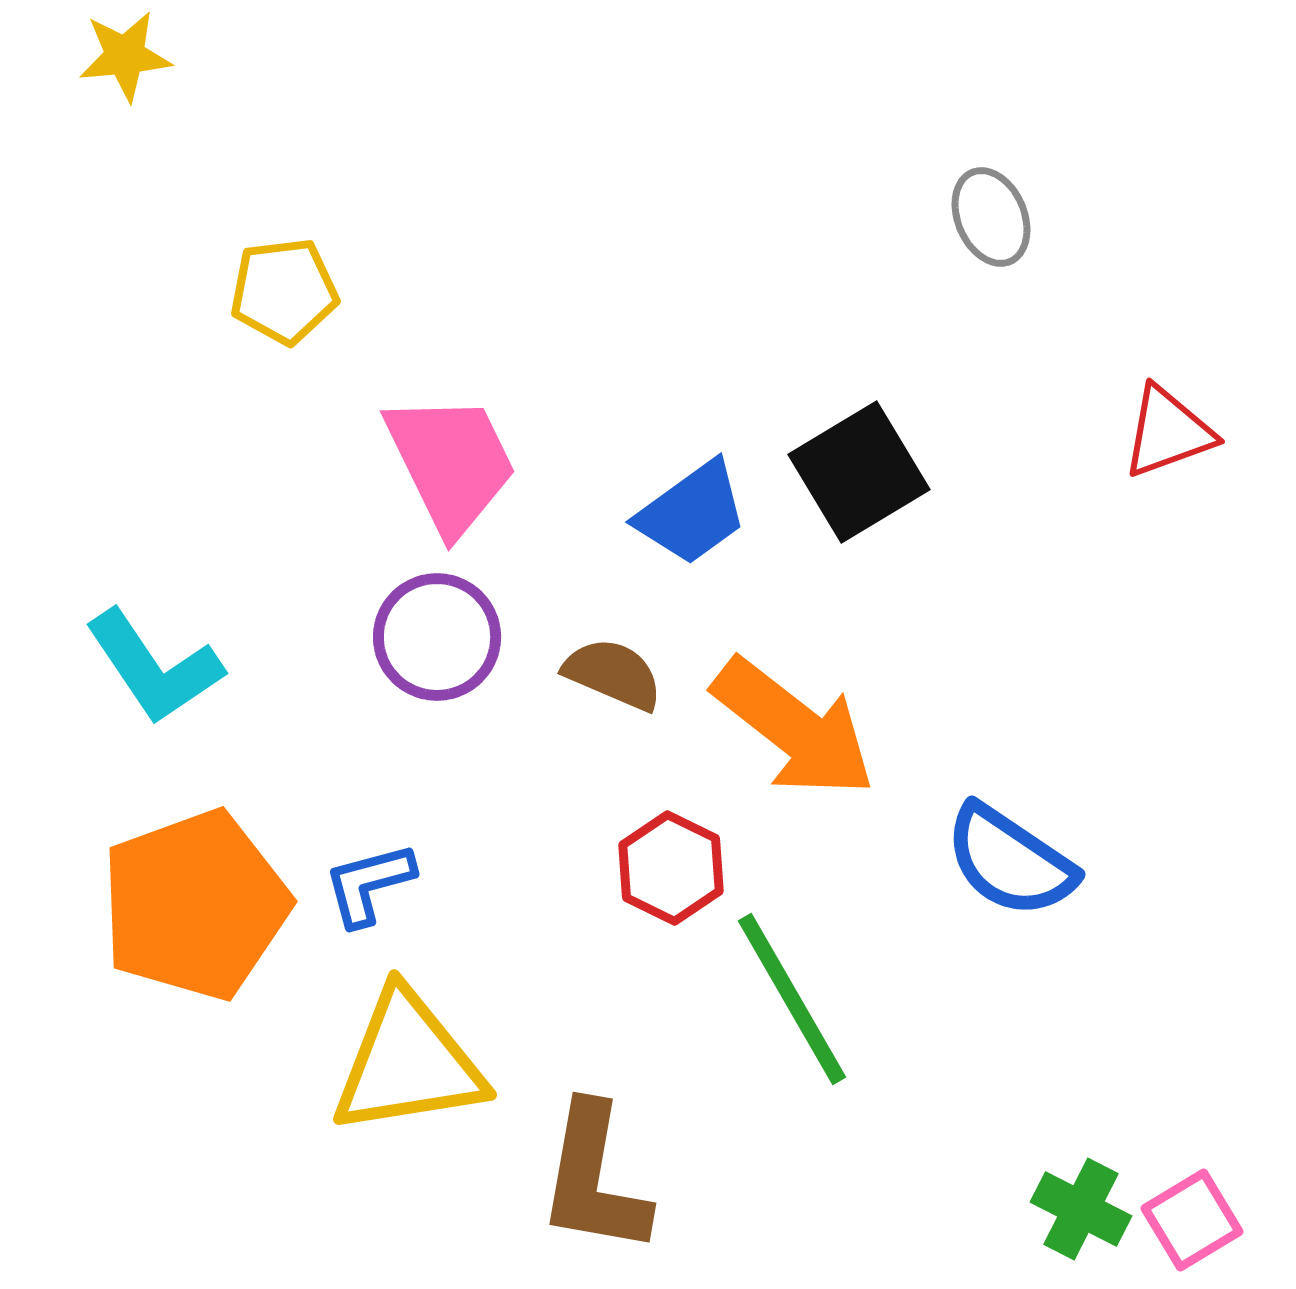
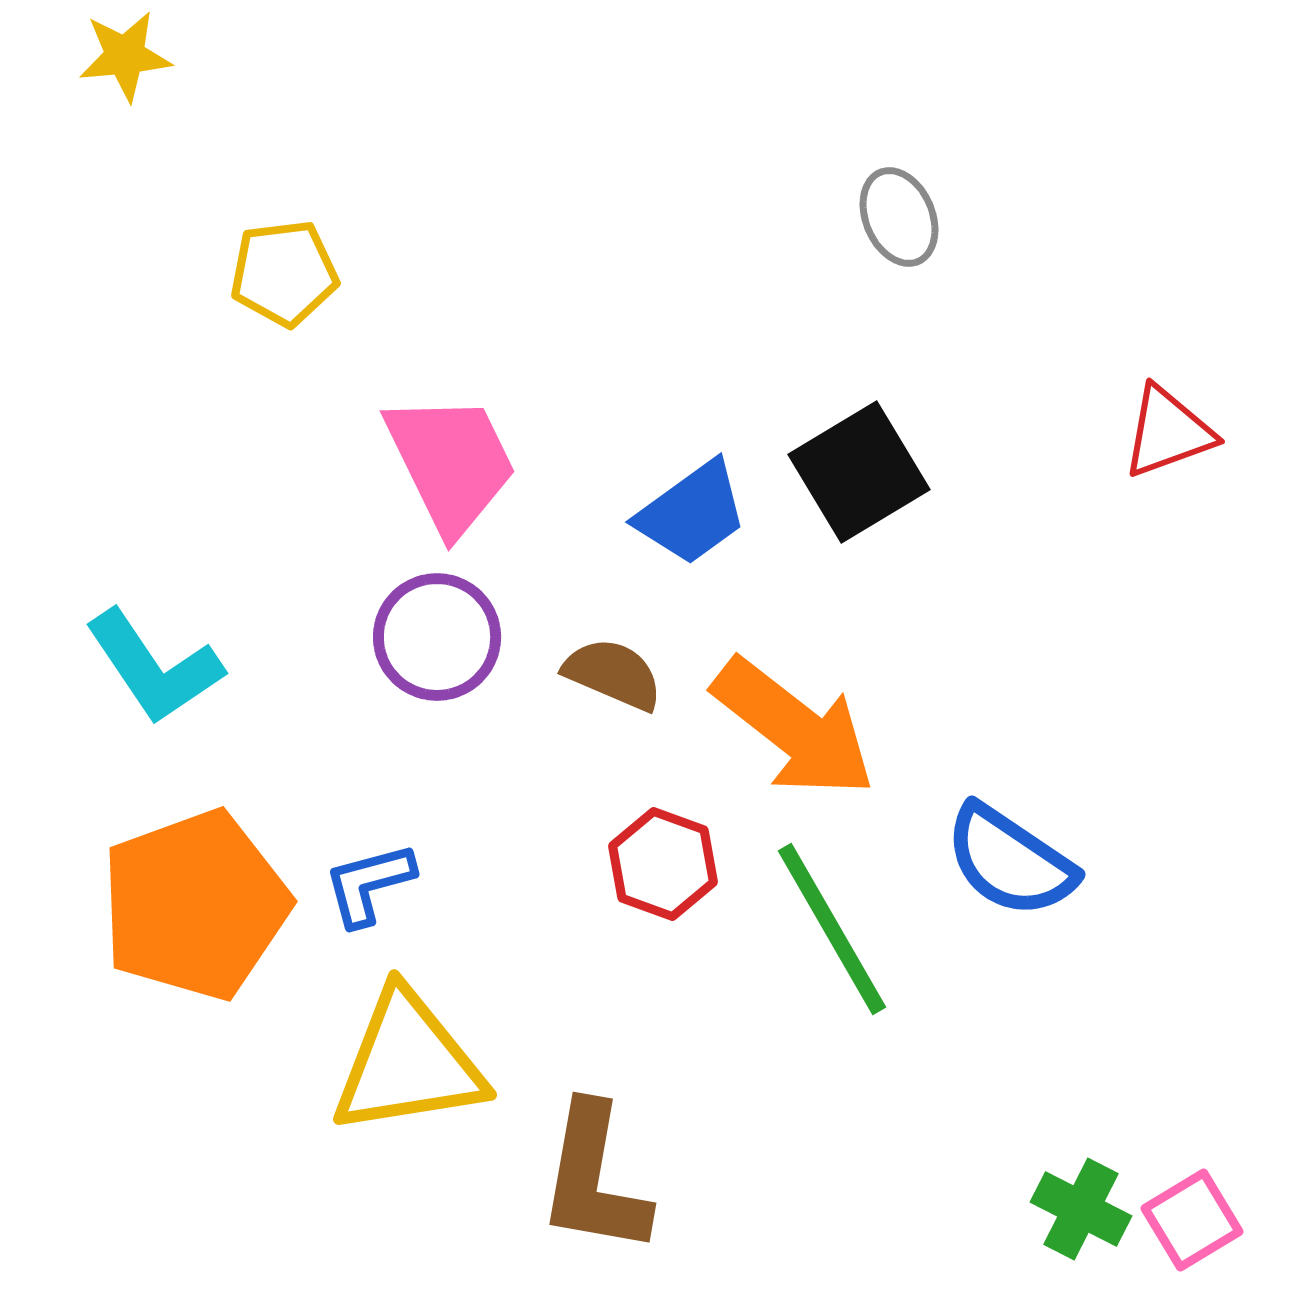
gray ellipse: moved 92 px left
yellow pentagon: moved 18 px up
red hexagon: moved 8 px left, 4 px up; rotated 6 degrees counterclockwise
green line: moved 40 px right, 70 px up
